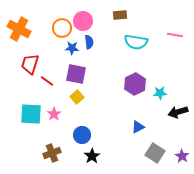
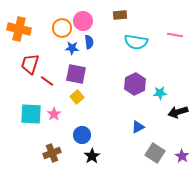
orange cross: rotated 15 degrees counterclockwise
